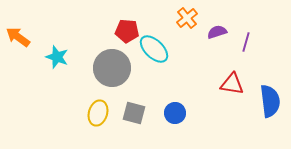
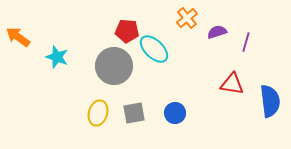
gray circle: moved 2 px right, 2 px up
gray square: rotated 25 degrees counterclockwise
